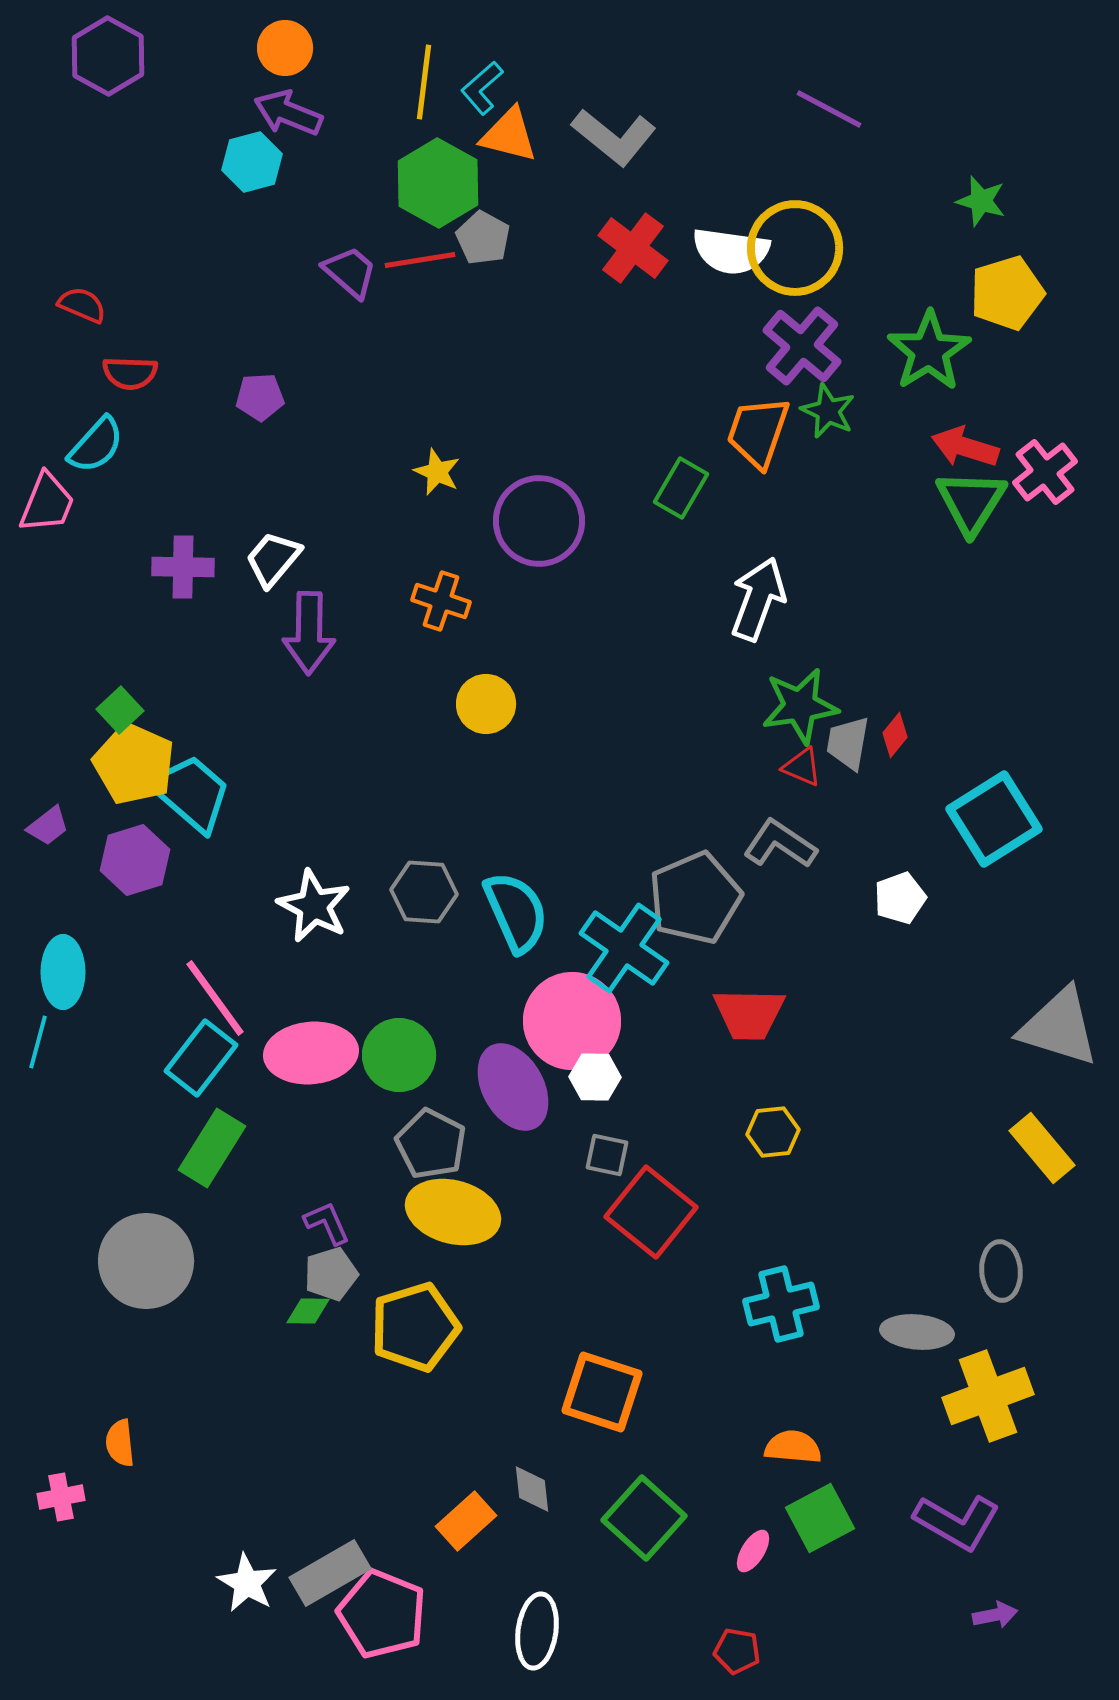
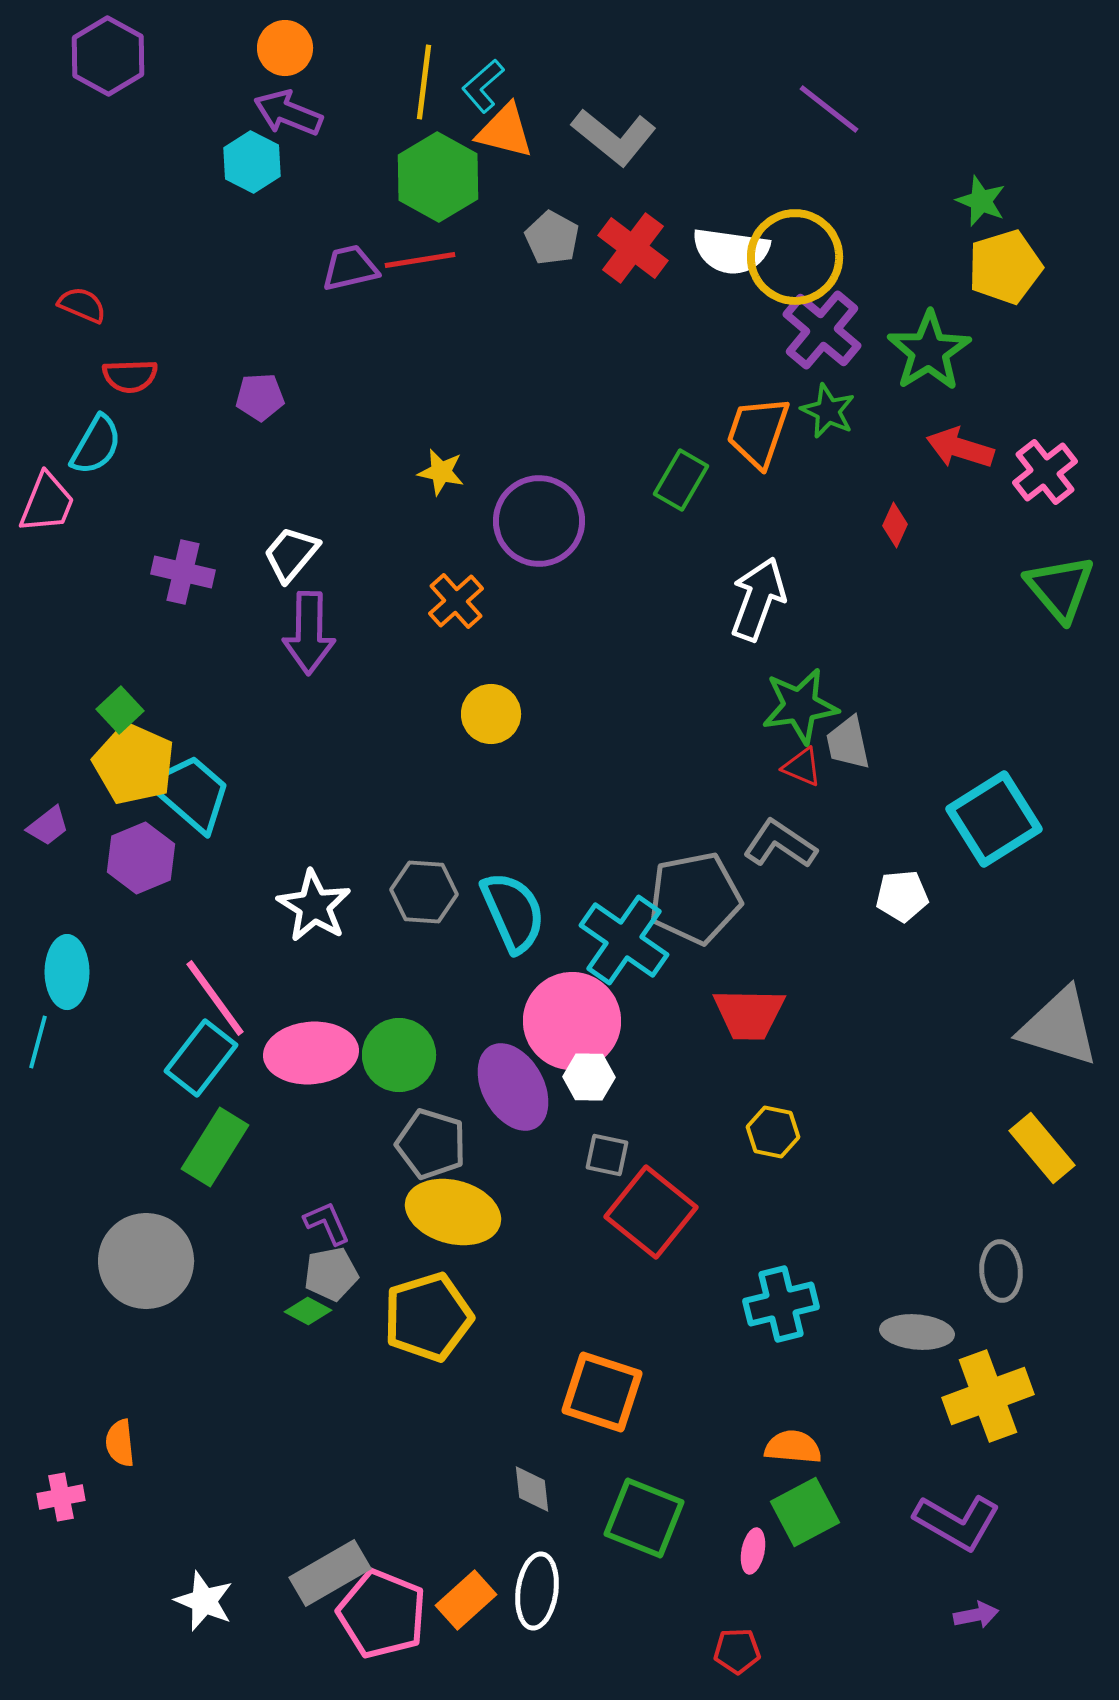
cyan L-shape at (482, 88): moved 1 px right, 2 px up
purple line at (829, 109): rotated 10 degrees clockwise
orange triangle at (509, 135): moved 4 px left, 4 px up
cyan hexagon at (252, 162): rotated 18 degrees counterclockwise
green hexagon at (438, 183): moved 6 px up
green star at (981, 201): rotated 6 degrees clockwise
gray pentagon at (483, 238): moved 69 px right
yellow circle at (795, 248): moved 9 px down
purple trapezoid at (350, 272): moved 4 px up; rotated 54 degrees counterclockwise
yellow pentagon at (1007, 293): moved 2 px left, 26 px up
purple cross at (802, 346): moved 20 px right, 16 px up
red semicircle at (130, 373): moved 3 px down; rotated 4 degrees counterclockwise
cyan semicircle at (96, 445): rotated 12 degrees counterclockwise
red arrow at (965, 447): moved 5 px left, 1 px down
yellow star at (437, 472): moved 4 px right; rotated 12 degrees counterclockwise
green rectangle at (681, 488): moved 8 px up
green triangle at (971, 502): moved 89 px right, 86 px down; rotated 12 degrees counterclockwise
white trapezoid at (273, 559): moved 18 px right, 5 px up
purple cross at (183, 567): moved 5 px down; rotated 12 degrees clockwise
orange cross at (441, 601): moved 15 px right; rotated 30 degrees clockwise
yellow circle at (486, 704): moved 5 px right, 10 px down
red diamond at (895, 735): moved 210 px up; rotated 15 degrees counterclockwise
gray trapezoid at (848, 743): rotated 22 degrees counterclockwise
purple hexagon at (135, 860): moved 6 px right, 2 px up; rotated 6 degrees counterclockwise
gray pentagon at (695, 898): rotated 12 degrees clockwise
white pentagon at (900, 898): moved 2 px right, 2 px up; rotated 15 degrees clockwise
white star at (314, 906): rotated 4 degrees clockwise
cyan semicircle at (516, 912): moved 3 px left
cyan cross at (624, 948): moved 8 px up
cyan ellipse at (63, 972): moved 4 px right
white hexagon at (595, 1077): moved 6 px left
yellow hexagon at (773, 1132): rotated 18 degrees clockwise
gray pentagon at (431, 1144): rotated 10 degrees counterclockwise
green rectangle at (212, 1148): moved 3 px right, 1 px up
gray pentagon at (331, 1274): rotated 6 degrees clockwise
green diamond at (308, 1311): rotated 27 degrees clockwise
yellow pentagon at (415, 1327): moved 13 px right, 10 px up
green square at (644, 1518): rotated 20 degrees counterclockwise
green square at (820, 1518): moved 15 px left, 6 px up
orange rectangle at (466, 1521): moved 79 px down
pink ellipse at (753, 1551): rotated 21 degrees counterclockwise
white star at (247, 1583): moved 43 px left, 18 px down; rotated 8 degrees counterclockwise
purple arrow at (995, 1615): moved 19 px left
white ellipse at (537, 1631): moved 40 px up
red pentagon at (737, 1651): rotated 12 degrees counterclockwise
